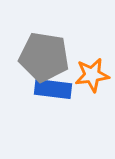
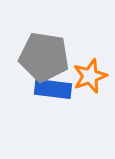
orange star: moved 2 px left, 1 px down; rotated 12 degrees counterclockwise
